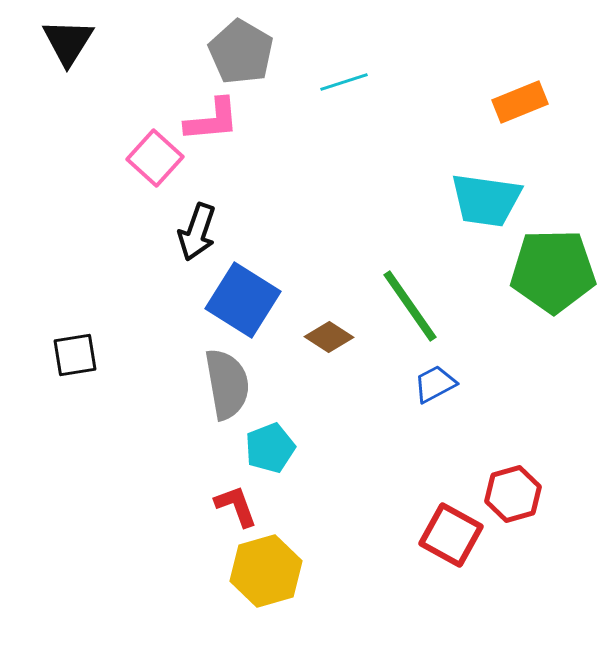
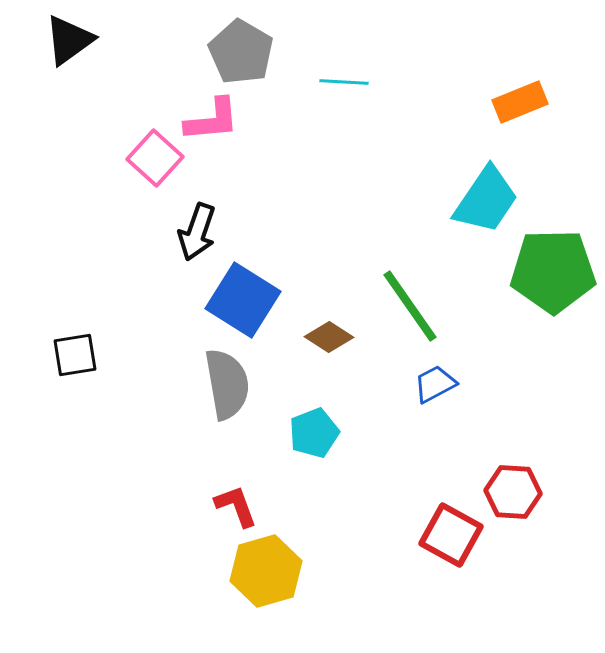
black triangle: moved 1 px right, 2 px up; rotated 22 degrees clockwise
cyan line: rotated 21 degrees clockwise
cyan trapezoid: rotated 64 degrees counterclockwise
cyan pentagon: moved 44 px right, 15 px up
red hexagon: moved 2 px up; rotated 20 degrees clockwise
